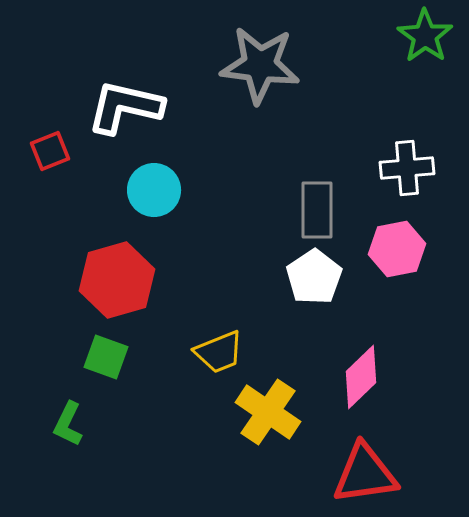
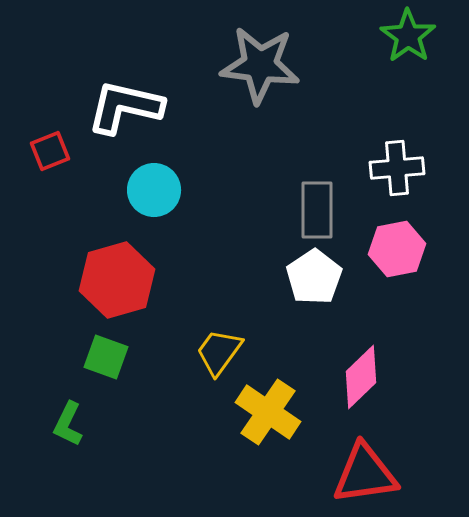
green star: moved 17 px left
white cross: moved 10 px left
yellow trapezoid: rotated 148 degrees clockwise
